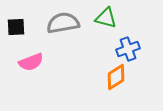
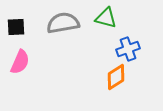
pink semicircle: moved 11 px left; rotated 45 degrees counterclockwise
